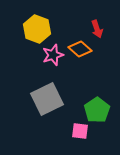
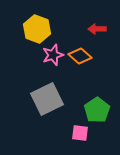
red arrow: rotated 108 degrees clockwise
orange diamond: moved 7 px down
pink square: moved 2 px down
